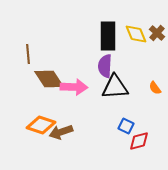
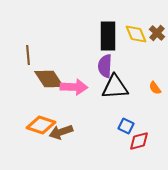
brown line: moved 1 px down
